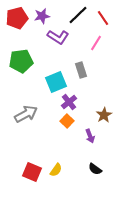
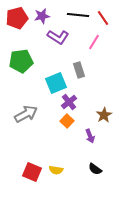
black line: rotated 50 degrees clockwise
pink line: moved 2 px left, 1 px up
gray rectangle: moved 2 px left
cyan square: moved 1 px down
yellow semicircle: rotated 64 degrees clockwise
